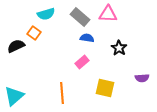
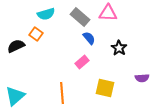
pink triangle: moved 1 px up
orange square: moved 2 px right, 1 px down
blue semicircle: moved 2 px right; rotated 40 degrees clockwise
cyan triangle: moved 1 px right
